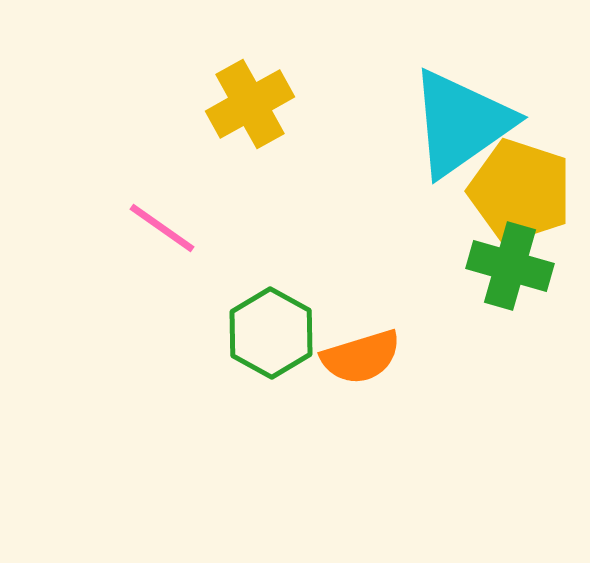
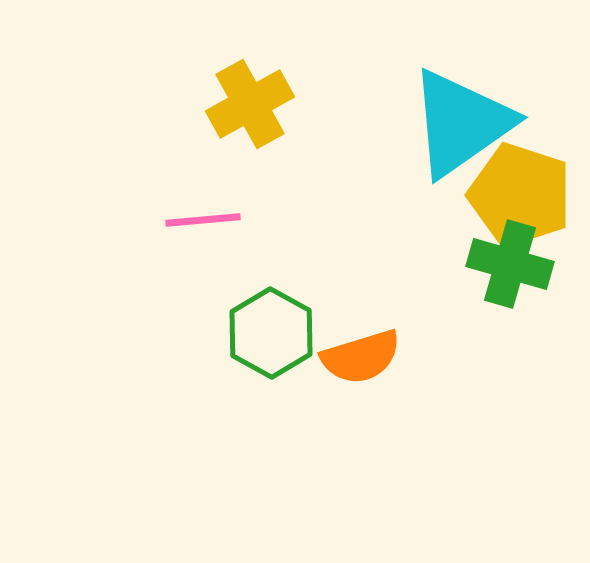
yellow pentagon: moved 4 px down
pink line: moved 41 px right, 8 px up; rotated 40 degrees counterclockwise
green cross: moved 2 px up
